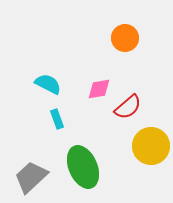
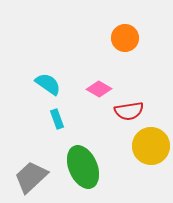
cyan semicircle: rotated 8 degrees clockwise
pink diamond: rotated 40 degrees clockwise
red semicircle: moved 1 px right, 4 px down; rotated 32 degrees clockwise
